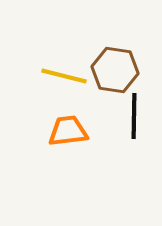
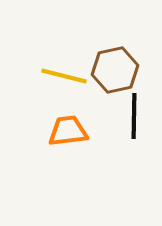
brown hexagon: rotated 21 degrees counterclockwise
